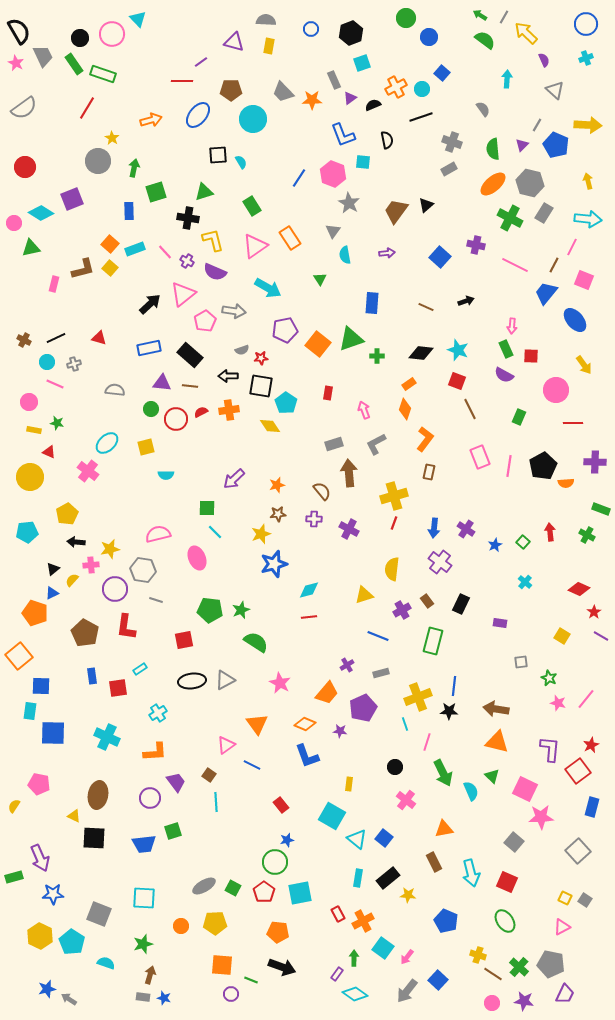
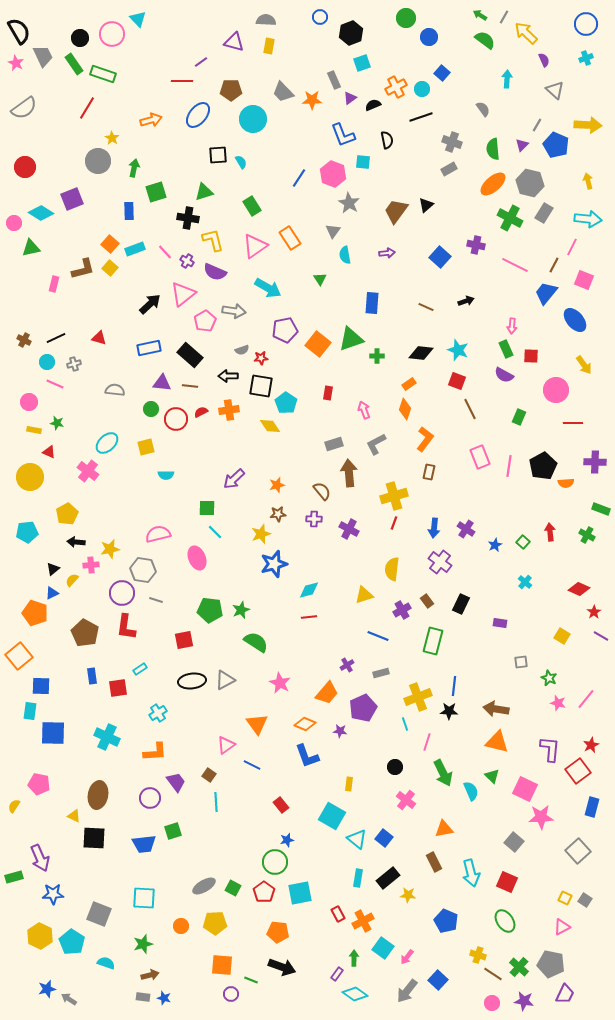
blue circle at (311, 29): moved 9 px right, 12 px up
purple circle at (115, 589): moved 7 px right, 4 px down
brown arrow at (150, 975): rotated 60 degrees clockwise
